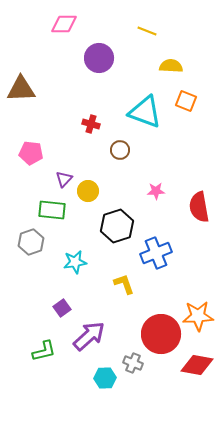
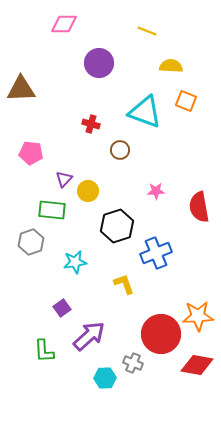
purple circle: moved 5 px down
green L-shape: rotated 100 degrees clockwise
